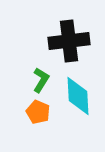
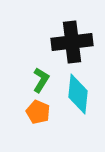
black cross: moved 3 px right, 1 px down
cyan diamond: moved 2 px up; rotated 9 degrees clockwise
